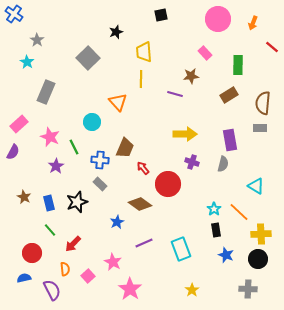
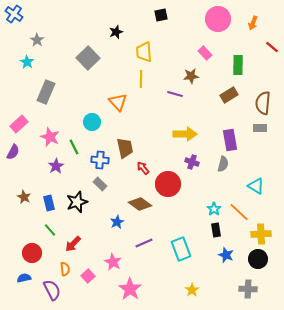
brown trapezoid at (125, 148): rotated 35 degrees counterclockwise
